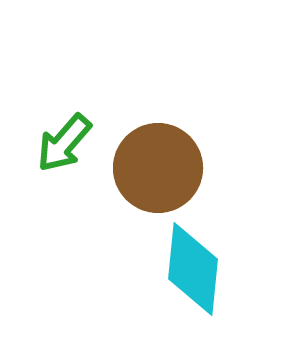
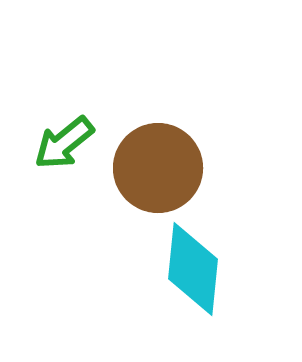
green arrow: rotated 10 degrees clockwise
